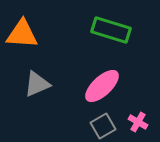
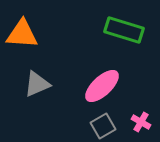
green rectangle: moved 13 px right
pink cross: moved 3 px right
